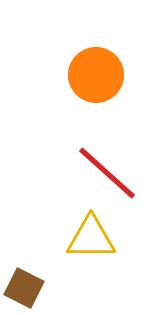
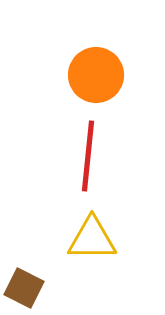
red line: moved 19 px left, 17 px up; rotated 54 degrees clockwise
yellow triangle: moved 1 px right, 1 px down
